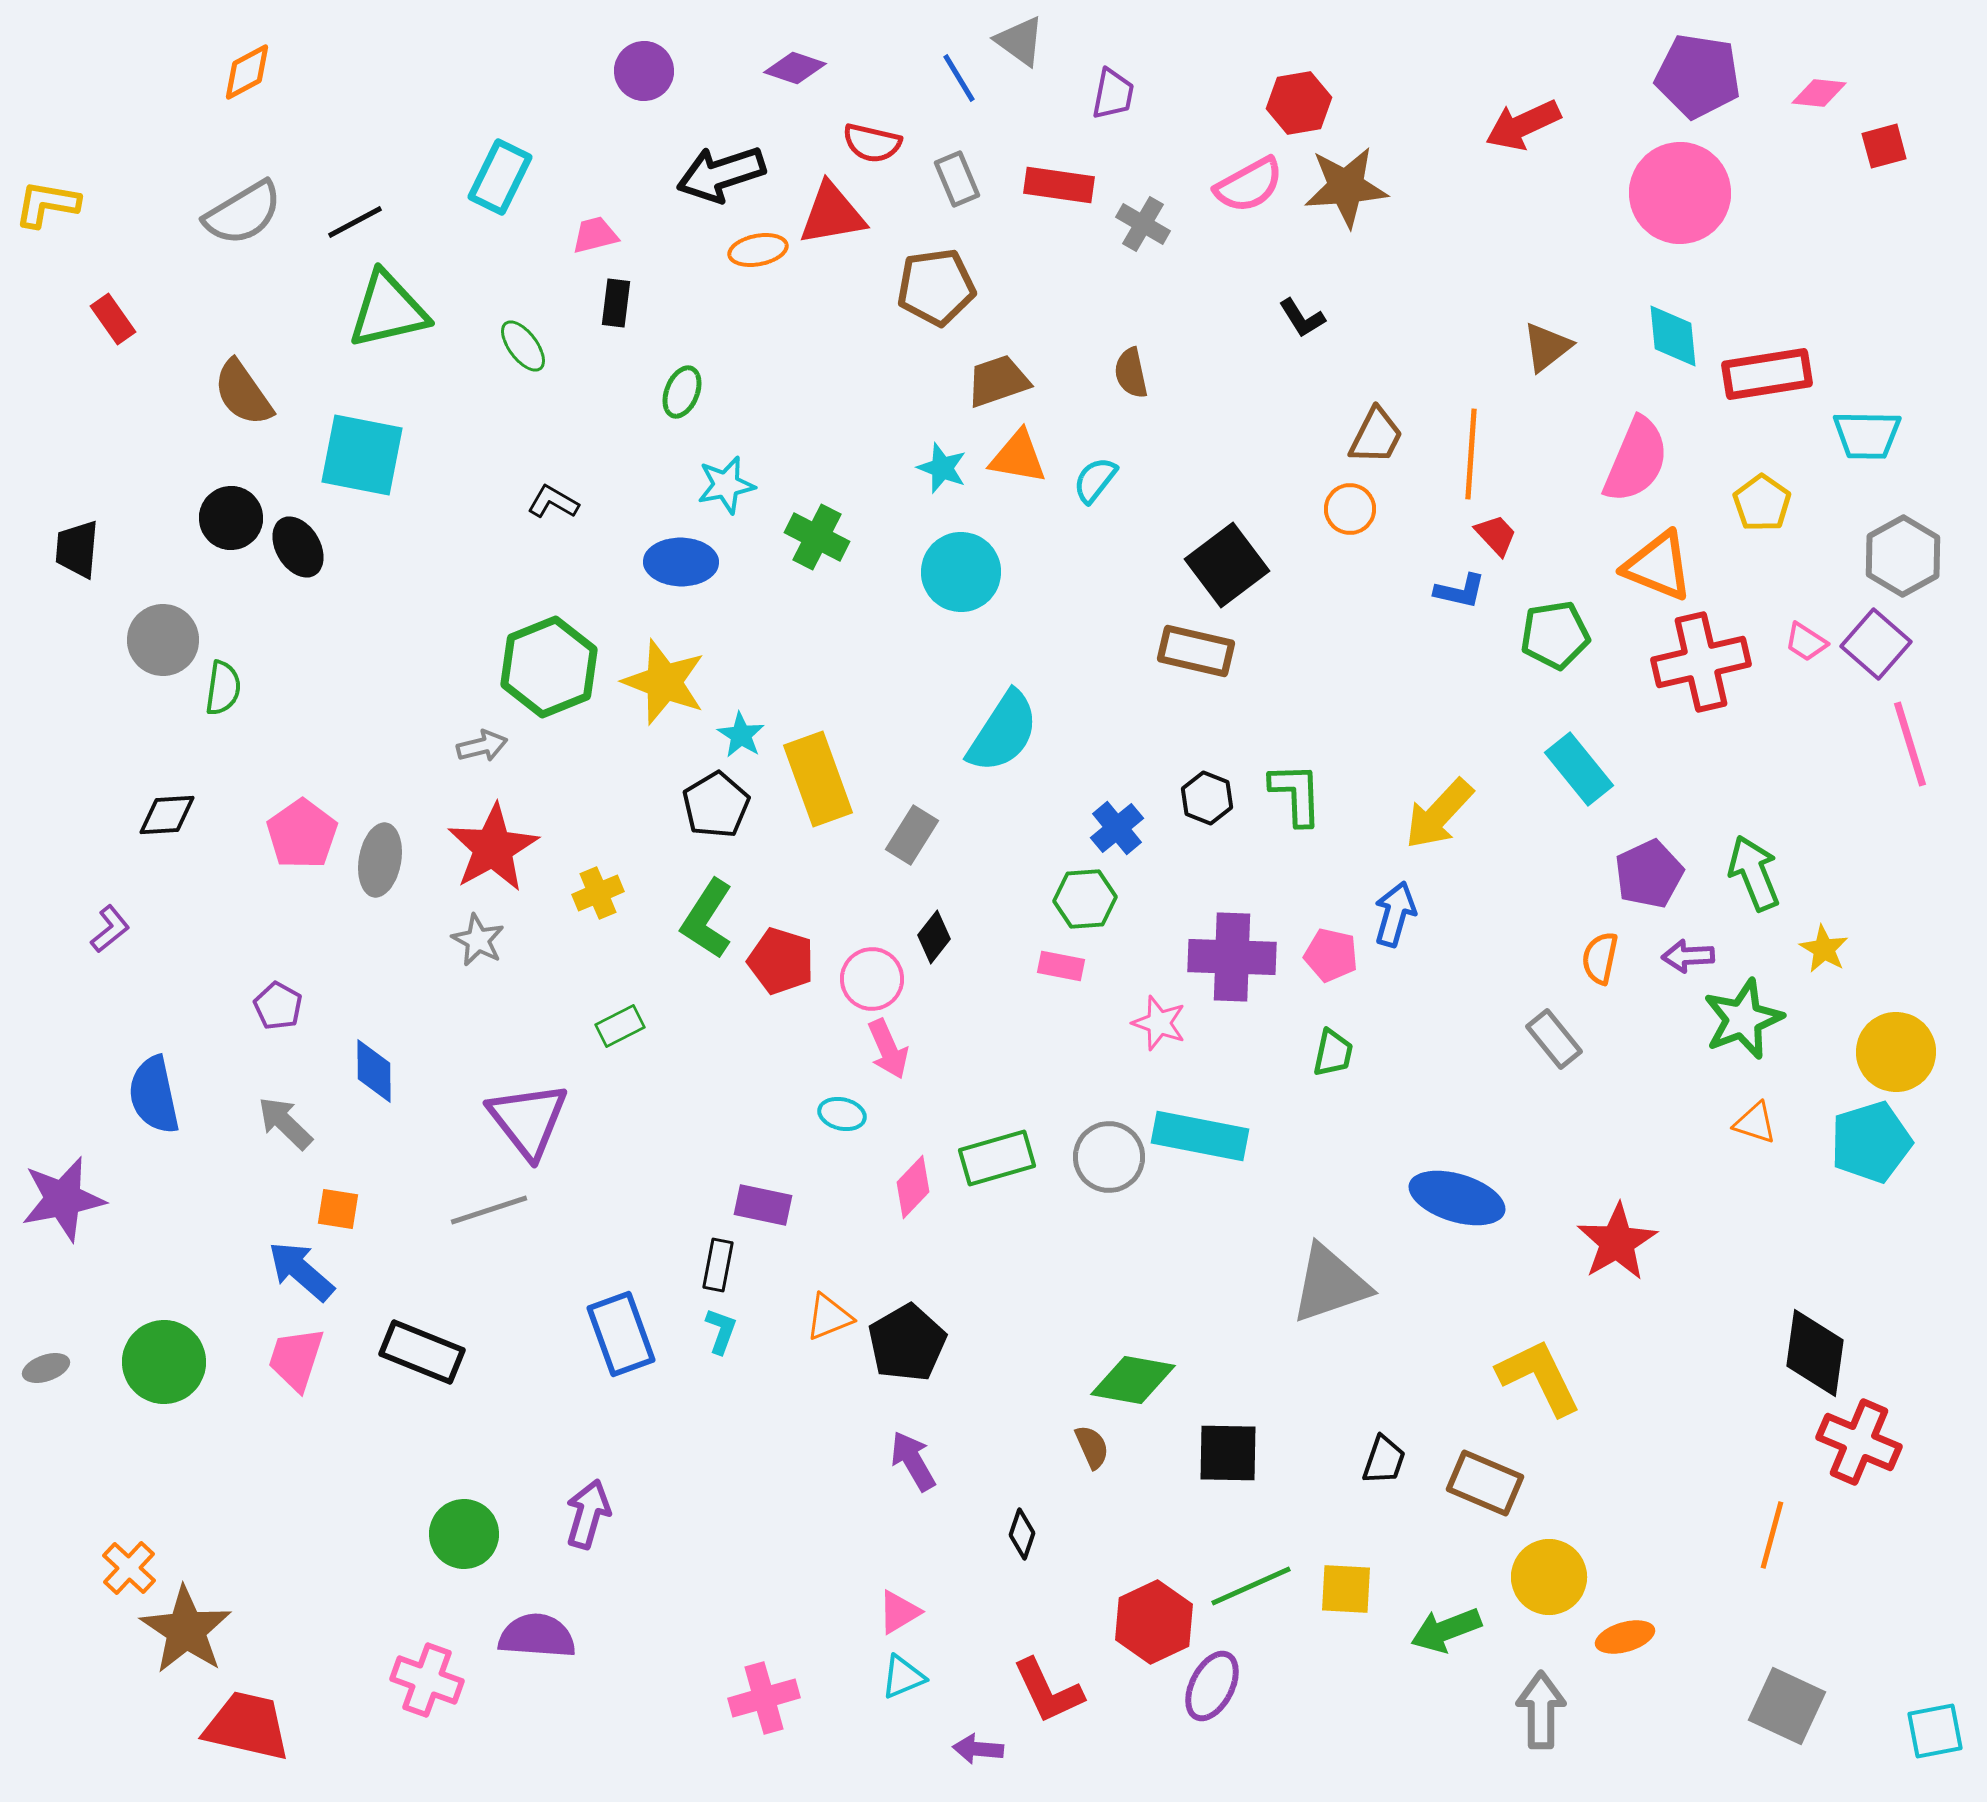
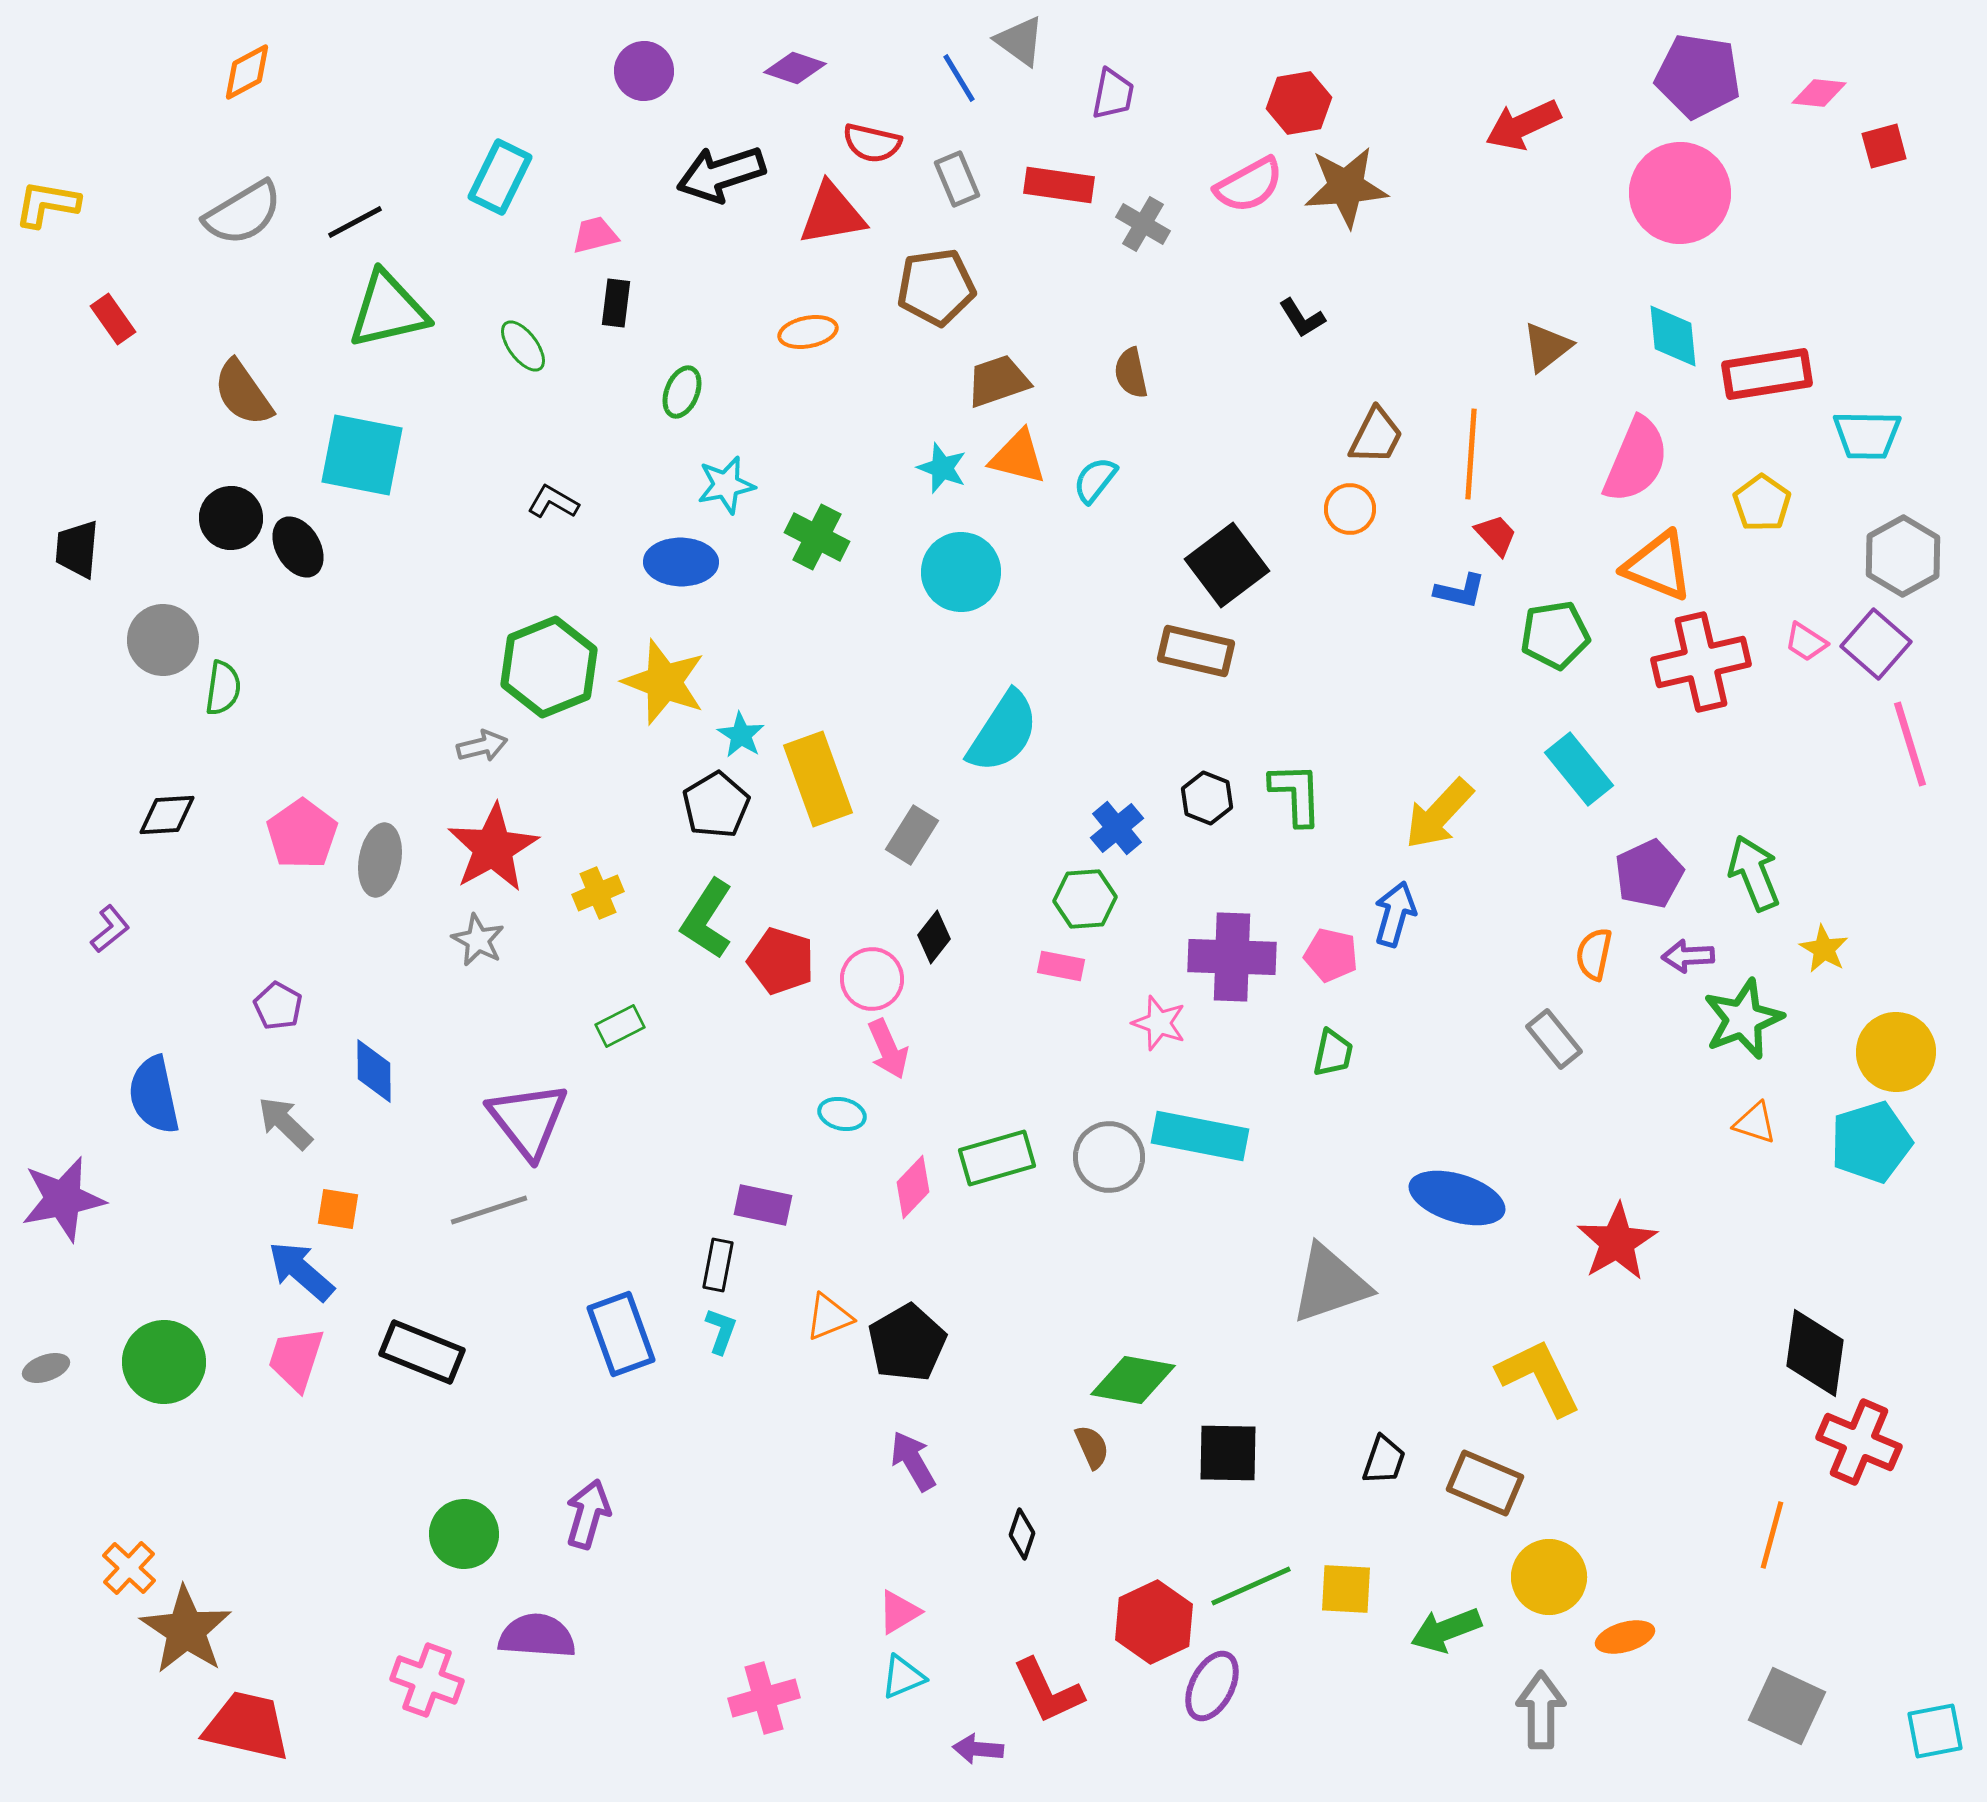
orange ellipse at (758, 250): moved 50 px right, 82 px down
orange triangle at (1018, 457): rotated 4 degrees clockwise
orange semicircle at (1600, 958): moved 6 px left, 4 px up
